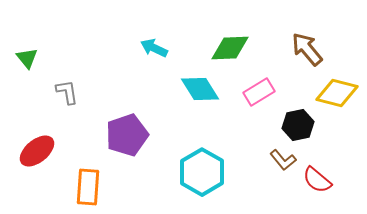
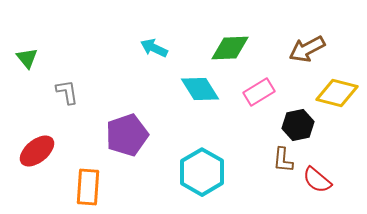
brown arrow: rotated 78 degrees counterclockwise
brown L-shape: rotated 44 degrees clockwise
